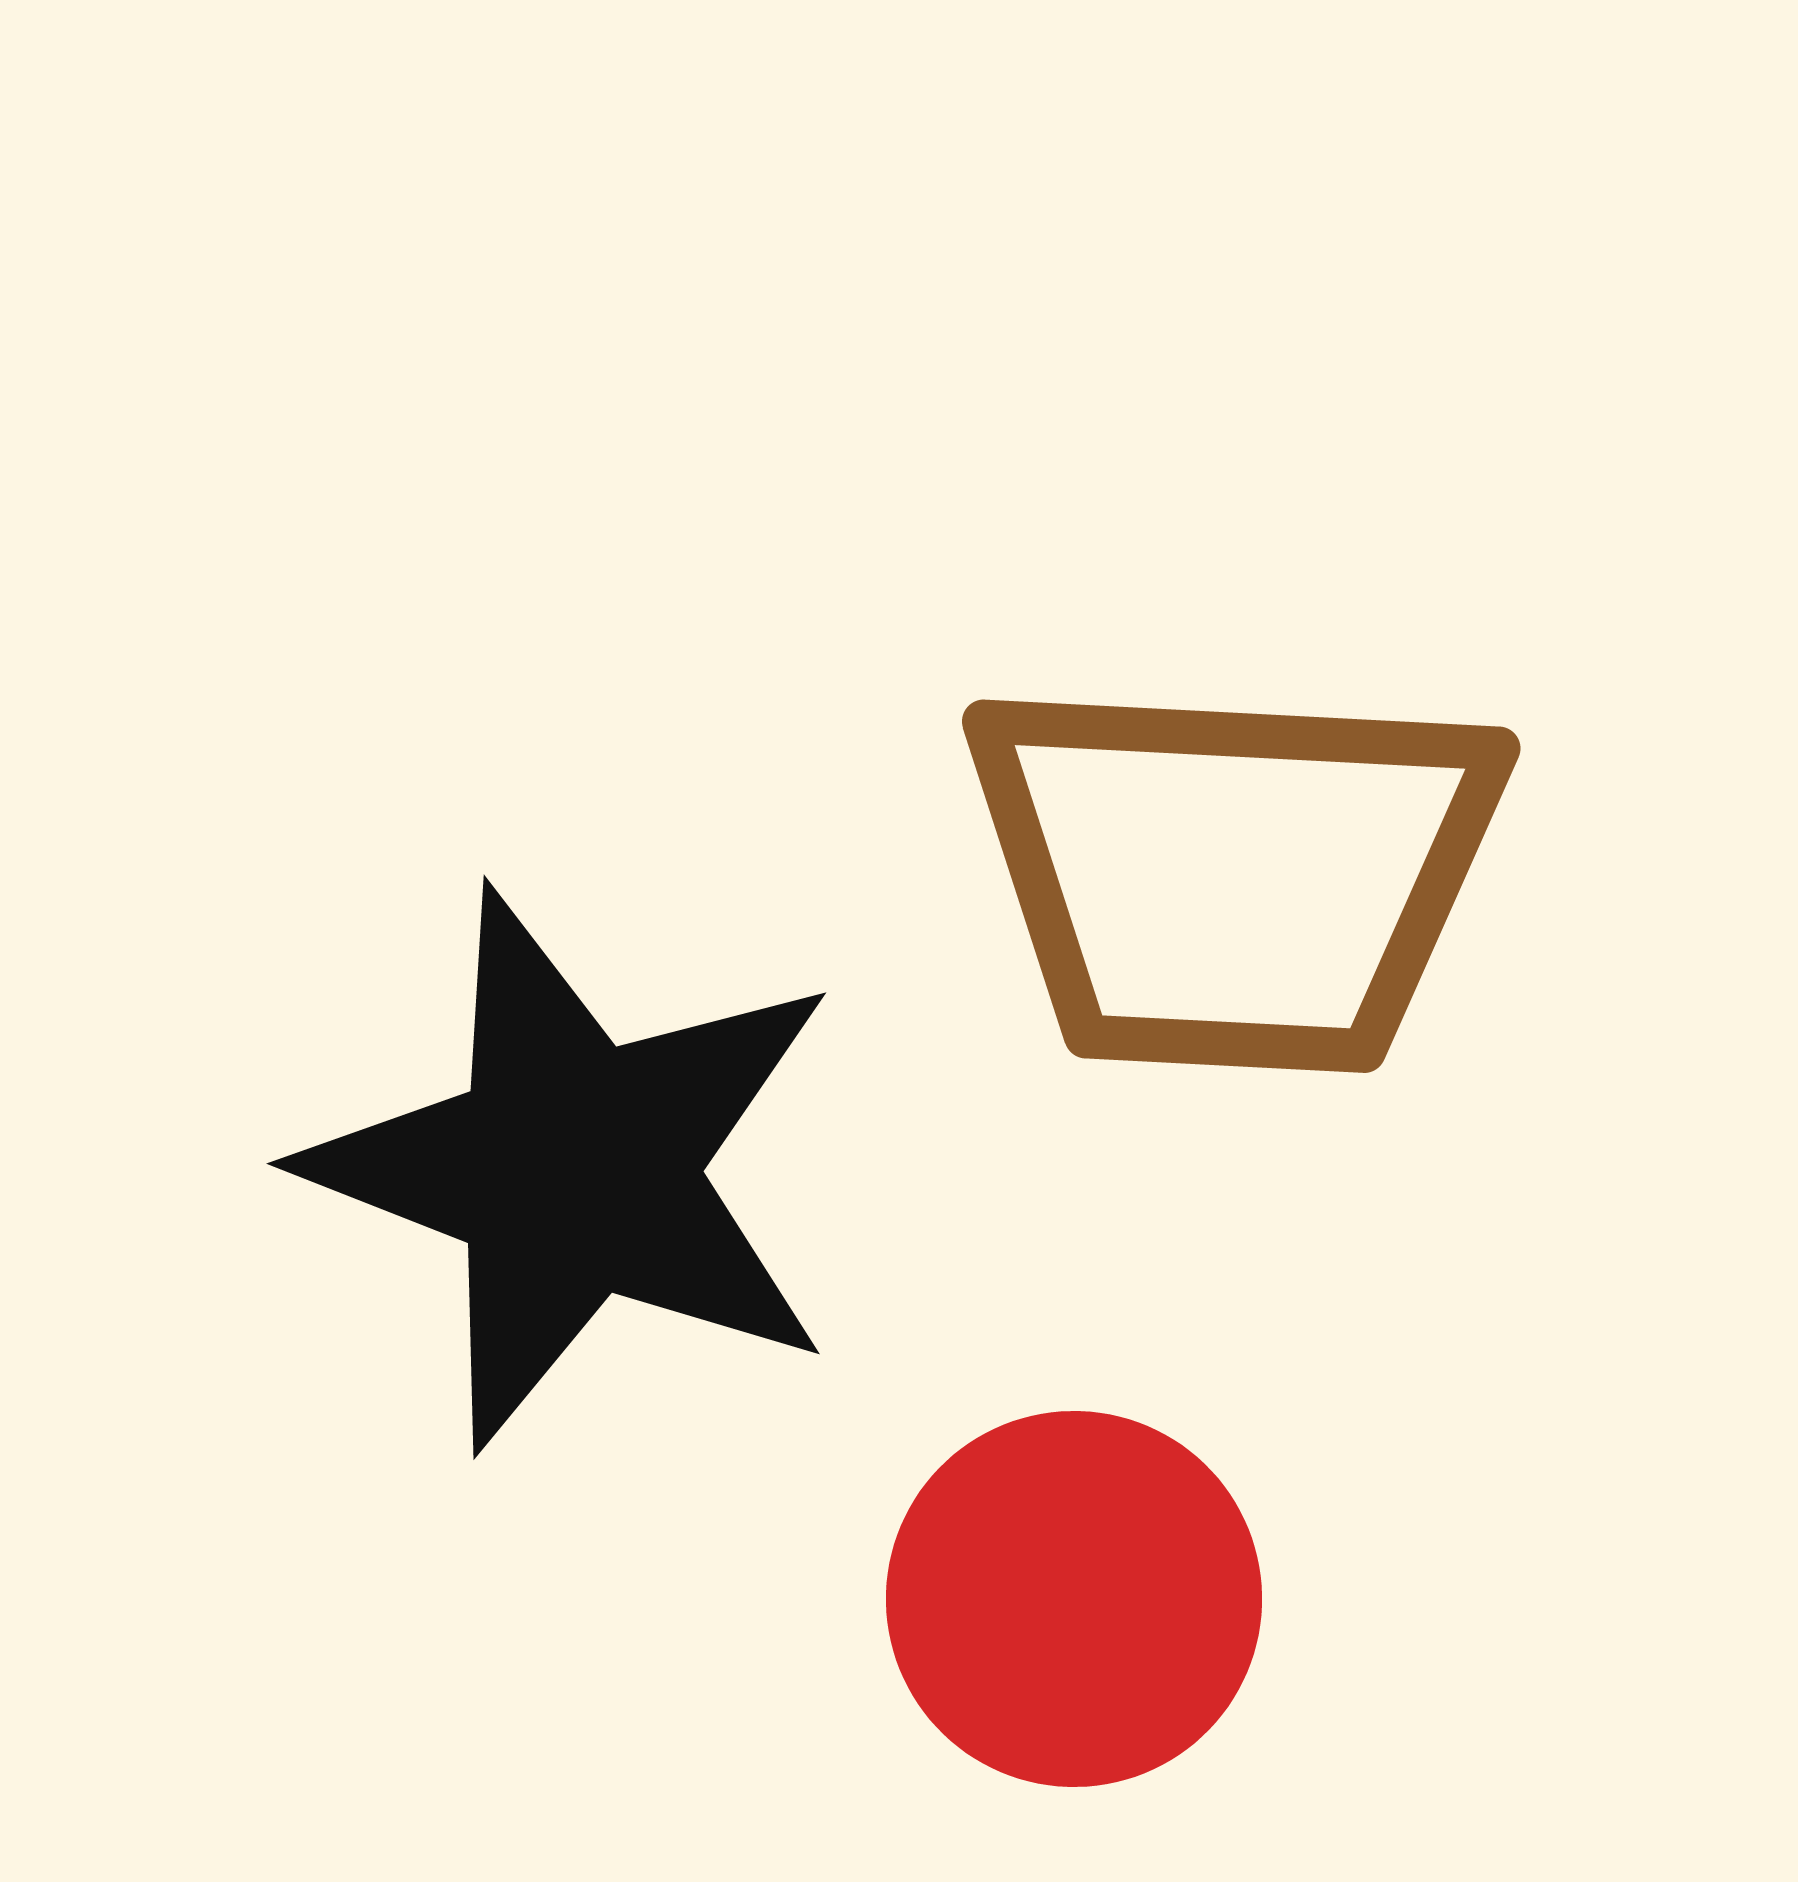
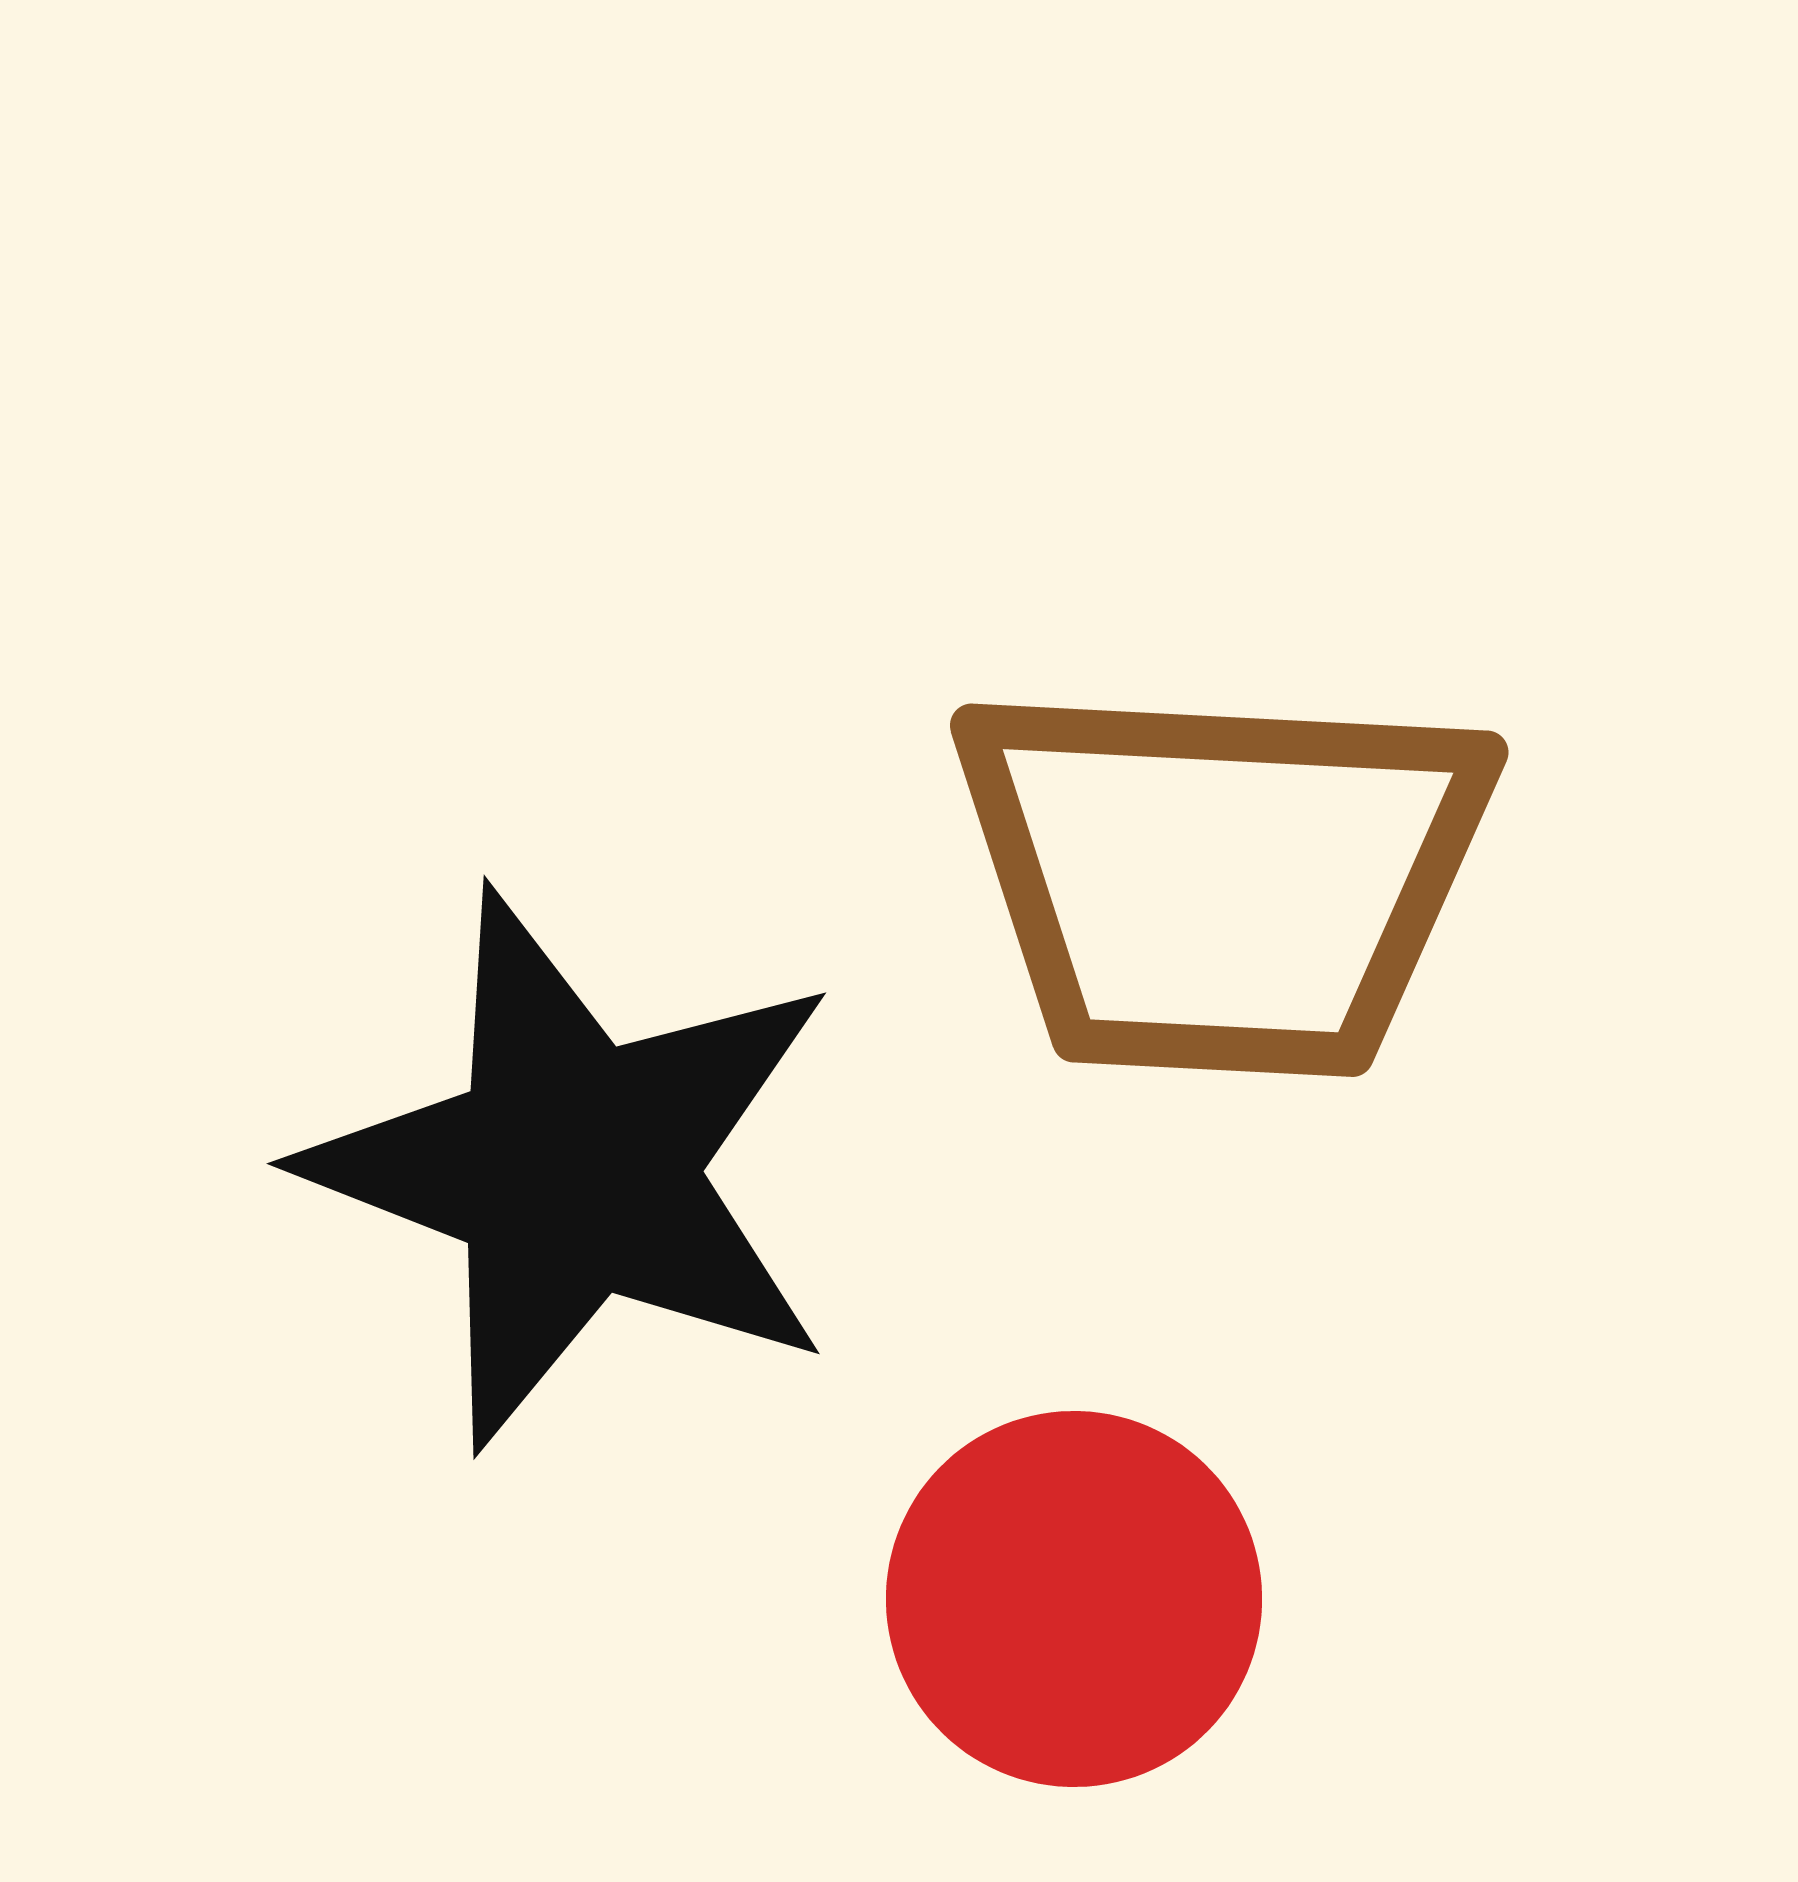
brown trapezoid: moved 12 px left, 4 px down
